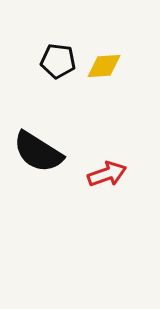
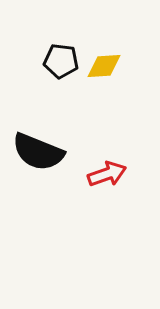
black pentagon: moved 3 px right
black semicircle: rotated 10 degrees counterclockwise
